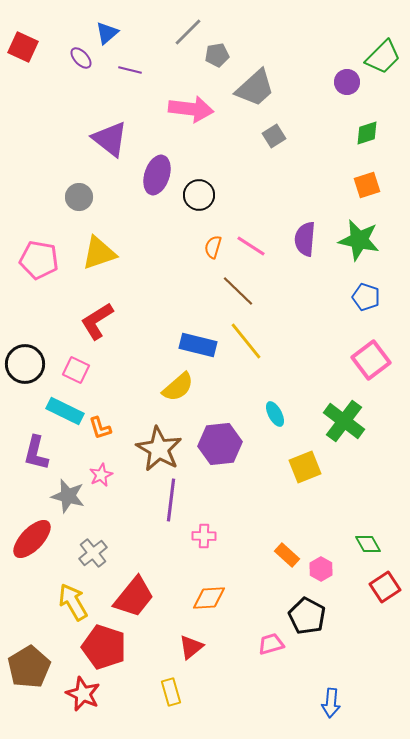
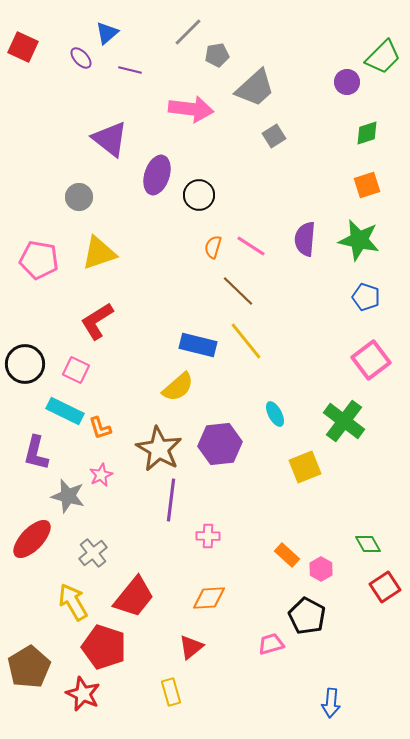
pink cross at (204, 536): moved 4 px right
